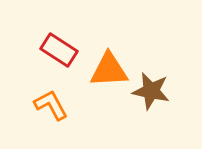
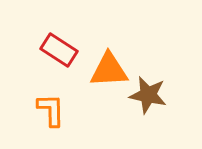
brown star: moved 3 px left, 4 px down
orange L-shape: moved 5 px down; rotated 27 degrees clockwise
